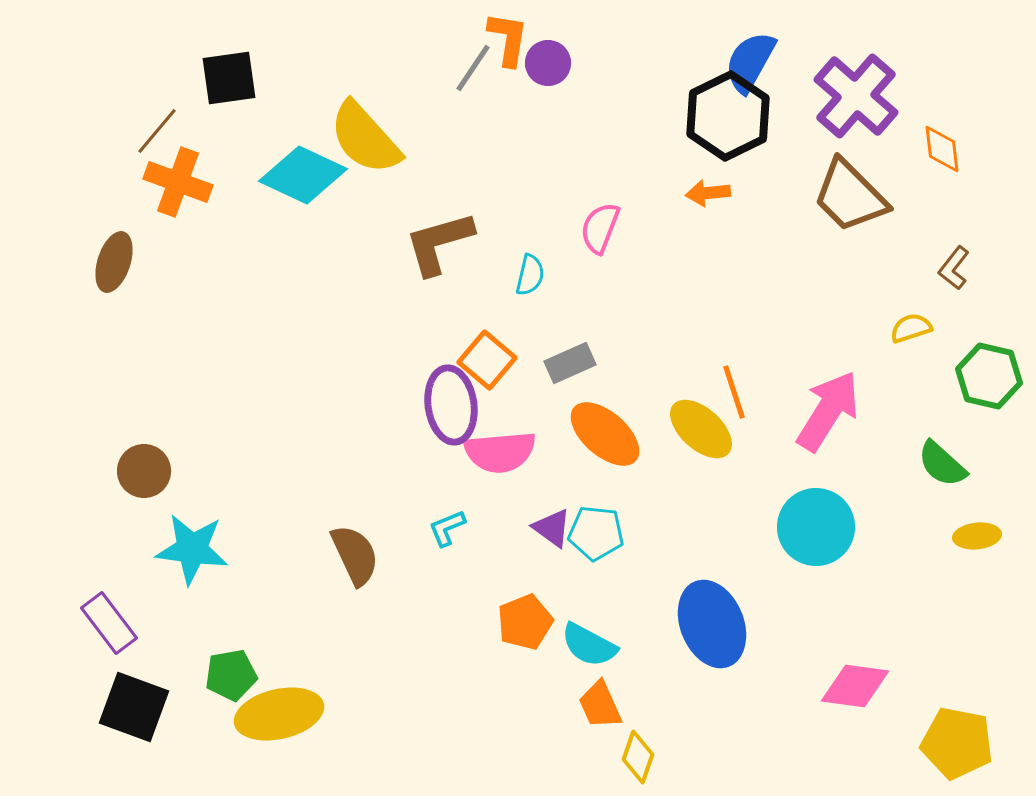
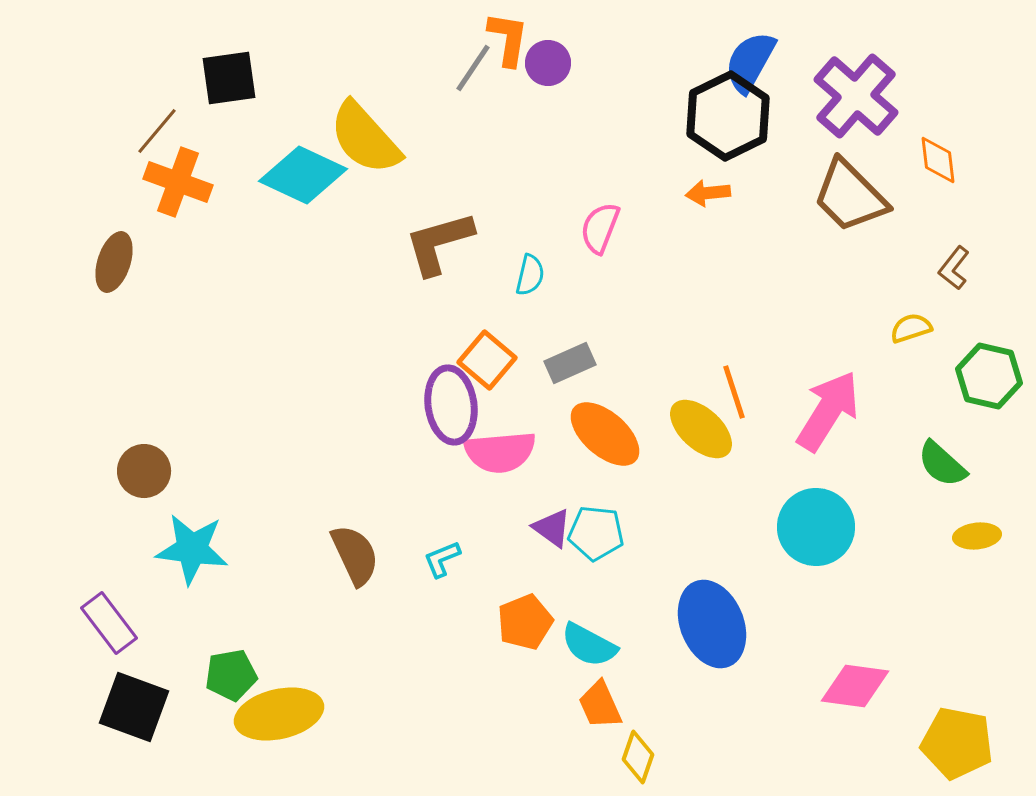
orange diamond at (942, 149): moved 4 px left, 11 px down
cyan L-shape at (447, 528): moved 5 px left, 31 px down
